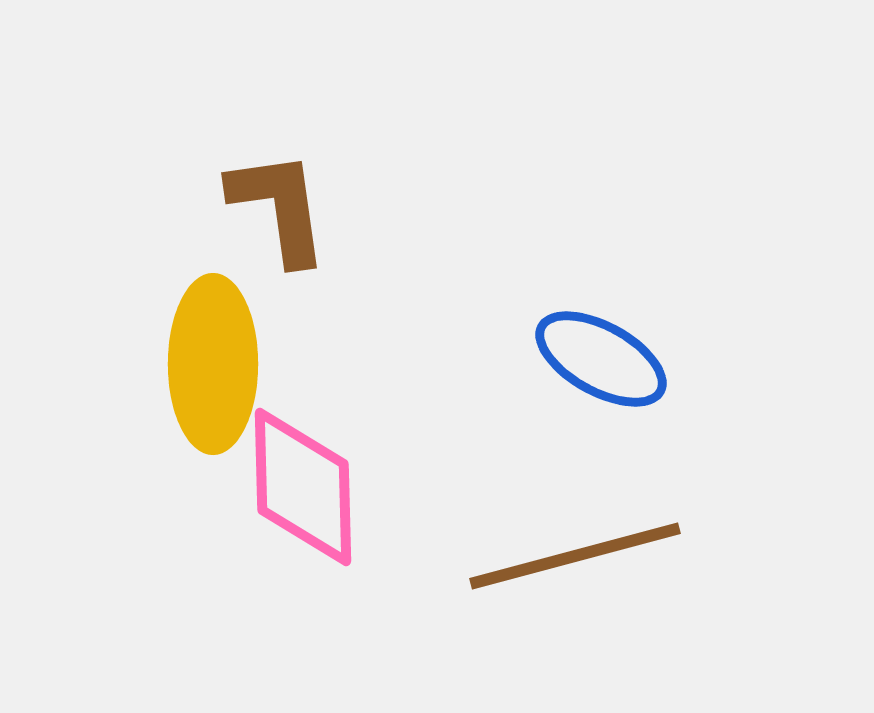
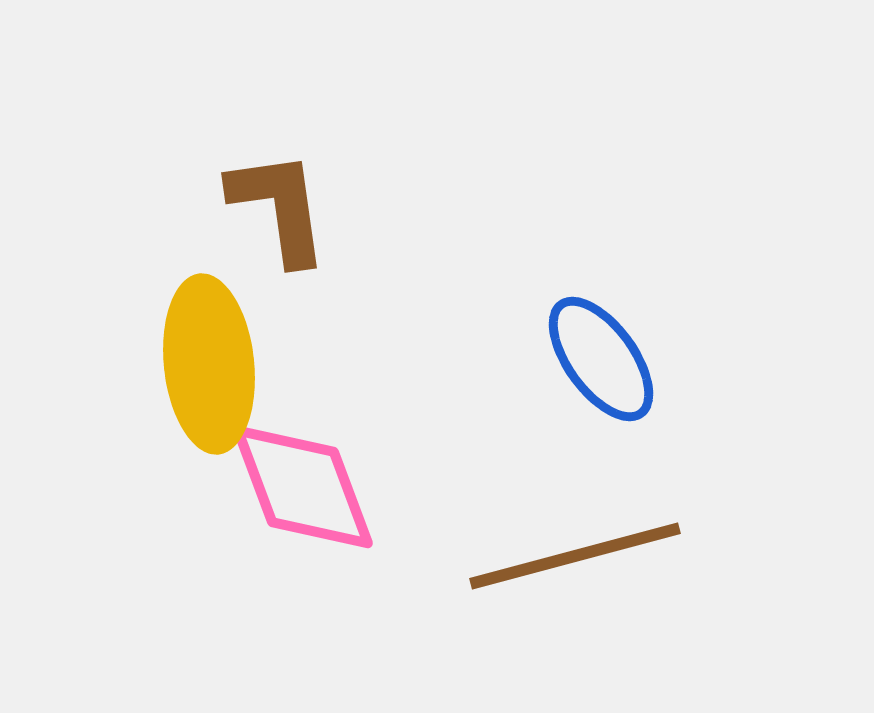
blue ellipse: rotated 25 degrees clockwise
yellow ellipse: moved 4 px left; rotated 6 degrees counterclockwise
pink diamond: rotated 19 degrees counterclockwise
